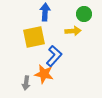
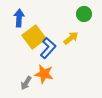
blue arrow: moved 26 px left, 6 px down
yellow arrow: moved 2 px left, 7 px down; rotated 35 degrees counterclockwise
yellow square: rotated 25 degrees counterclockwise
blue L-shape: moved 6 px left, 8 px up
gray arrow: rotated 24 degrees clockwise
